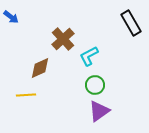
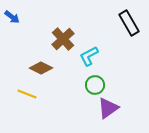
blue arrow: moved 1 px right
black rectangle: moved 2 px left
brown diamond: moved 1 px right; rotated 50 degrees clockwise
yellow line: moved 1 px right, 1 px up; rotated 24 degrees clockwise
purple triangle: moved 9 px right, 3 px up
